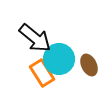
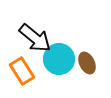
brown ellipse: moved 2 px left, 2 px up
orange rectangle: moved 20 px left, 2 px up
